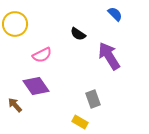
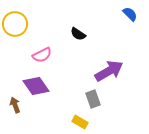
blue semicircle: moved 15 px right
purple arrow: moved 15 px down; rotated 92 degrees clockwise
brown arrow: rotated 21 degrees clockwise
